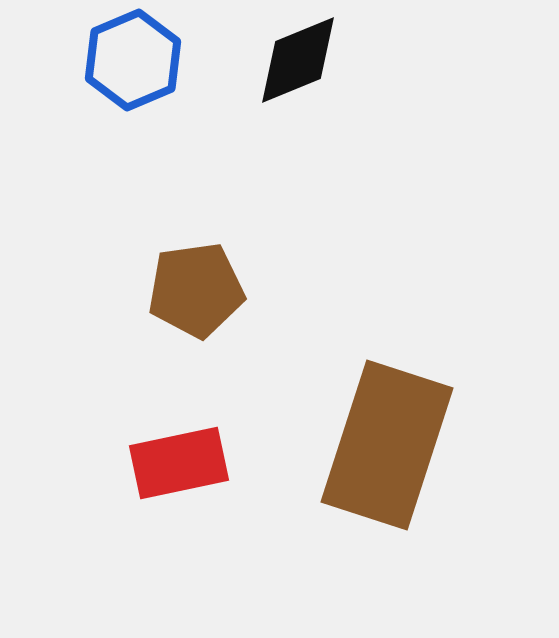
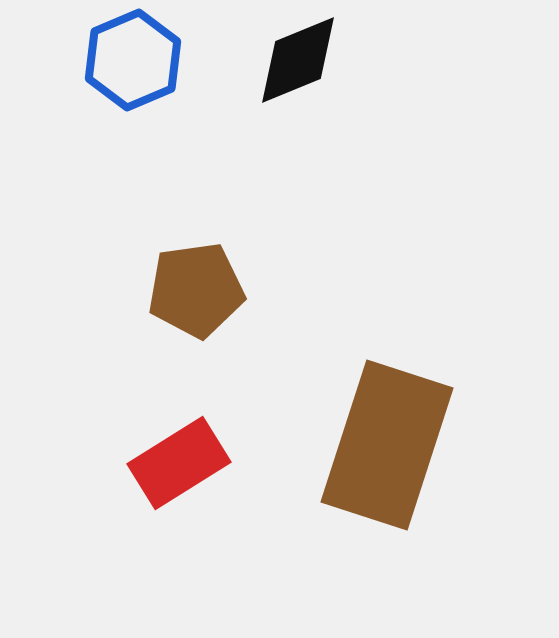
red rectangle: rotated 20 degrees counterclockwise
